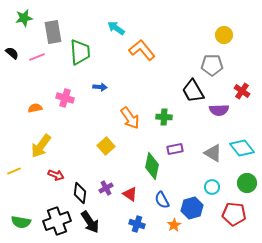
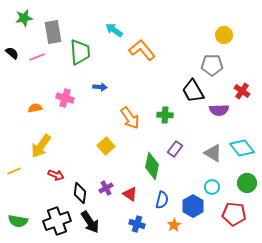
cyan arrow: moved 2 px left, 2 px down
green cross: moved 1 px right, 2 px up
purple rectangle: rotated 42 degrees counterclockwise
blue semicircle: rotated 138 degrees counterclockwise
blue hexagon: moved 1 px right, 2 px up; rotated 15 degrees counterclockwise
green semicircle: moved 3 px left, 1 px up
